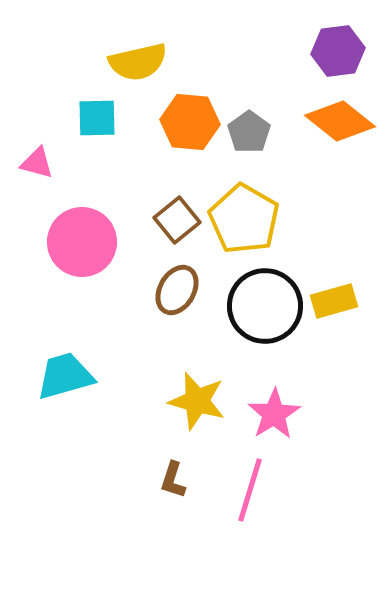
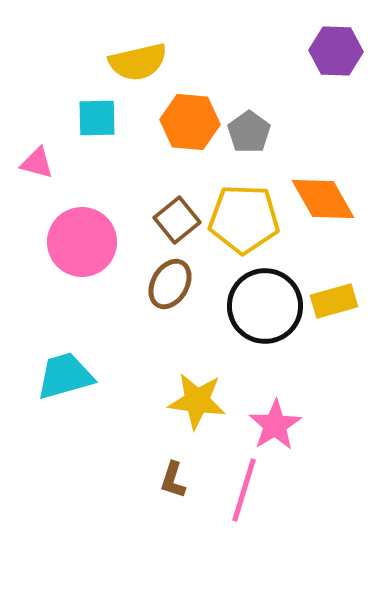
purple hexagon: moved 2 px left; rotated 9 degrees clockwise
orange diamond: moved 17 px left, 78 px down; rotated 22 degrees clockwise
yellow pentagon: rotated 28 degrees counterclockwise
brown ellipse: moved 7 px left, 6 px up
yellow star: rotated 8 degrees counterclockwise
pink star: moved 1 px right, 11 px down
pink line: moved 6 px left
